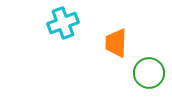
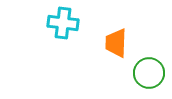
cyan cross: rotated 28 degrees clockwise
